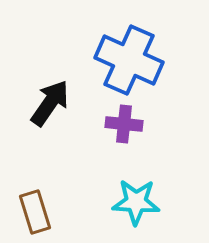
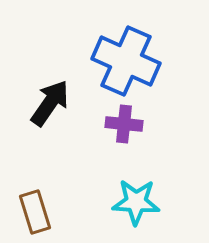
blue cross: moved 3 px left, 1 px down
